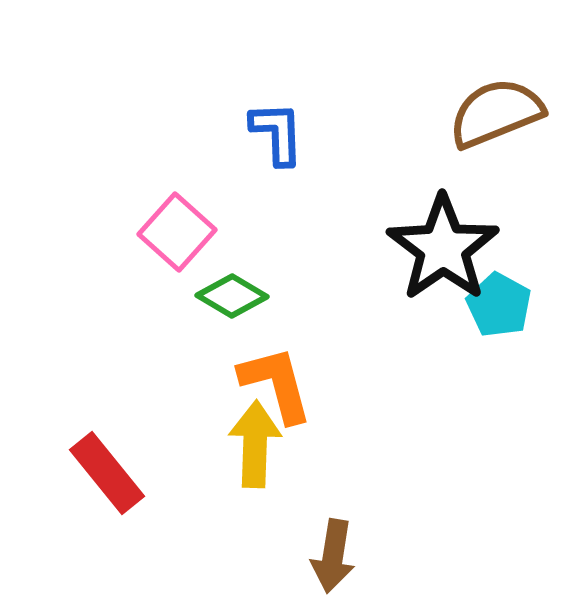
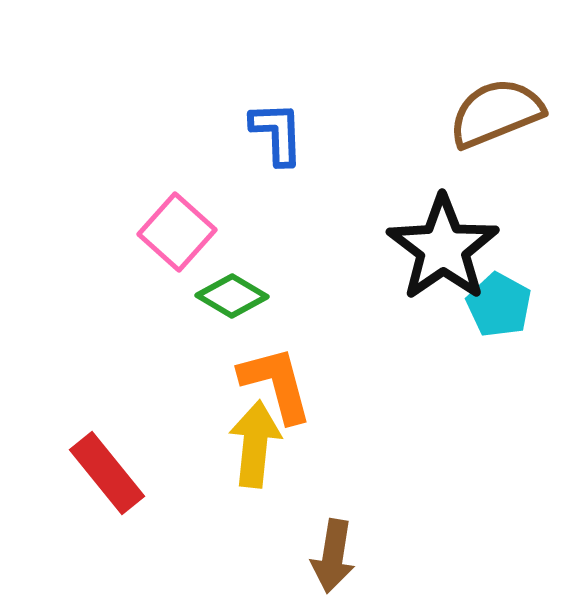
yellow arrow: rotated 4 degrees clockwise
